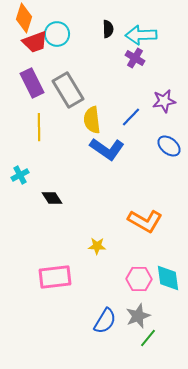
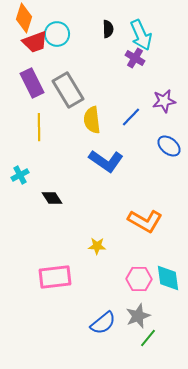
cyan arrow: rotated 112 degrees counterclockwise
blue L-shape: moved 1 px left, 12 px down
blue semicircle: moved 2 px left, 2 px down; rotated 20 degrees clockwise
